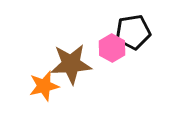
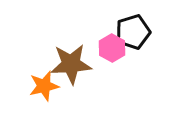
black pentagon: rotated 8 degrees counterclockwise
